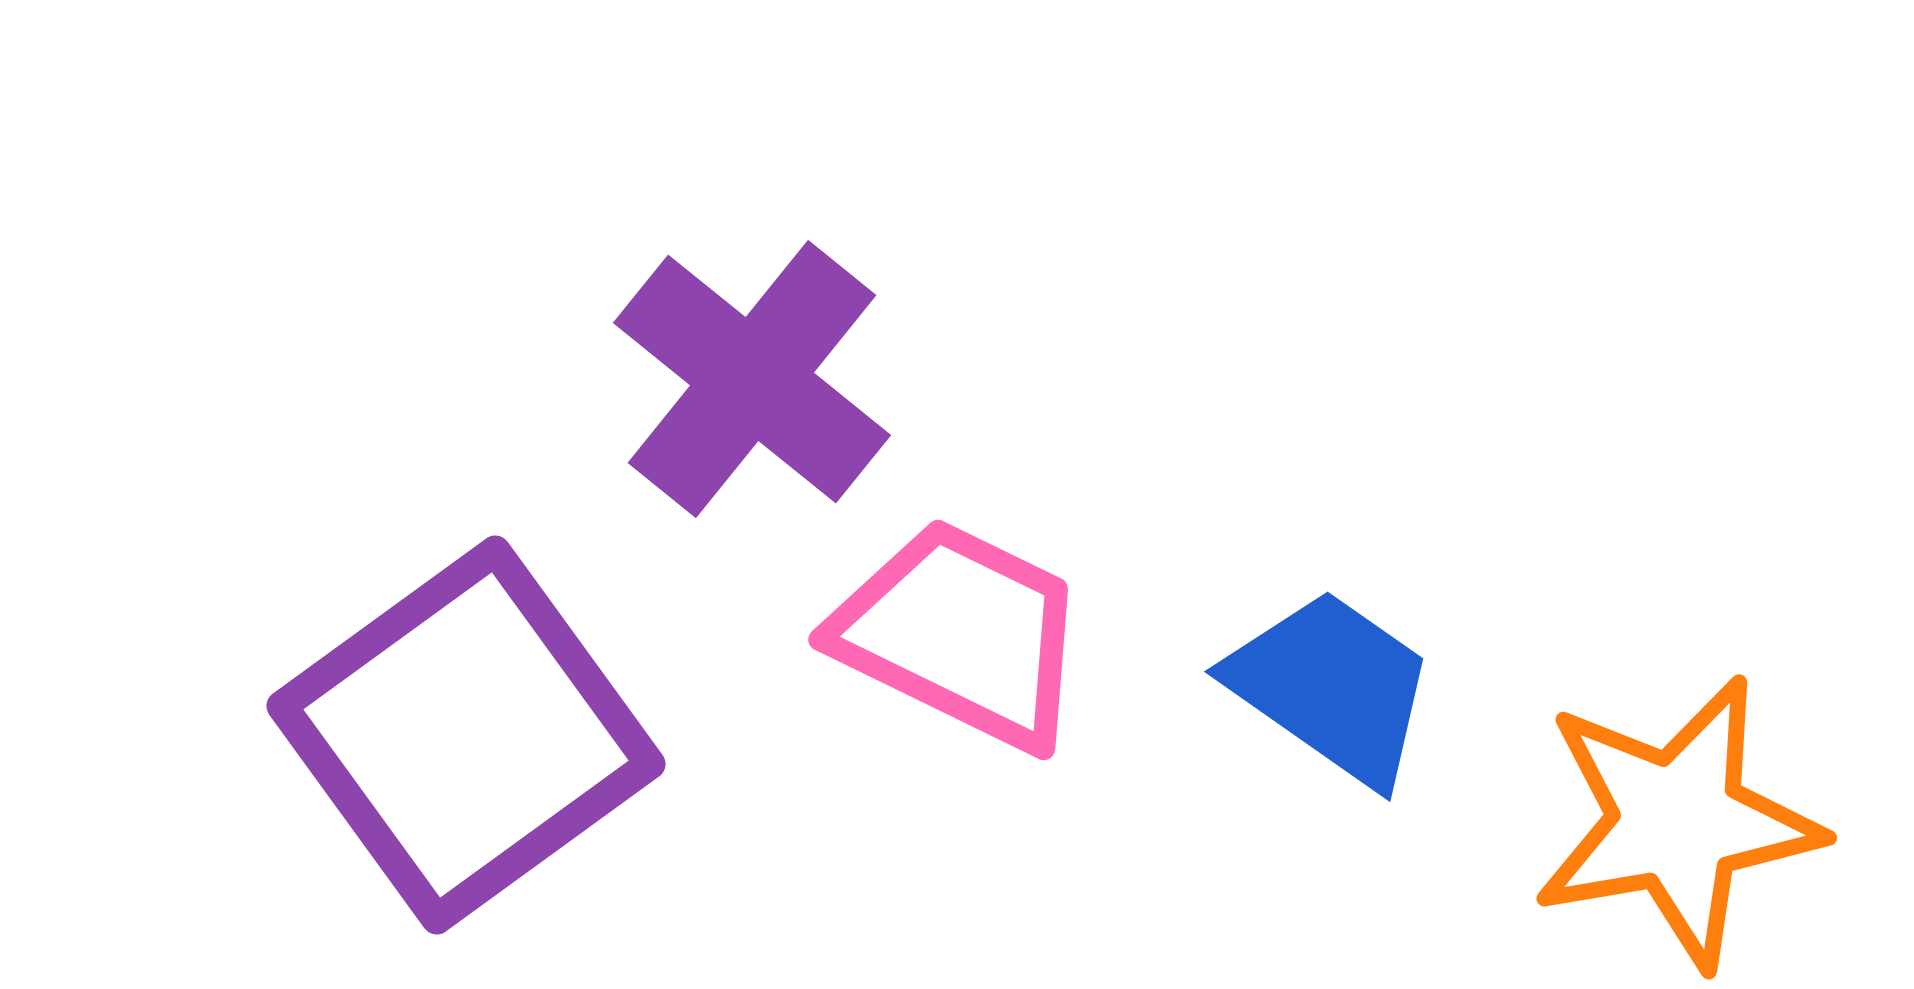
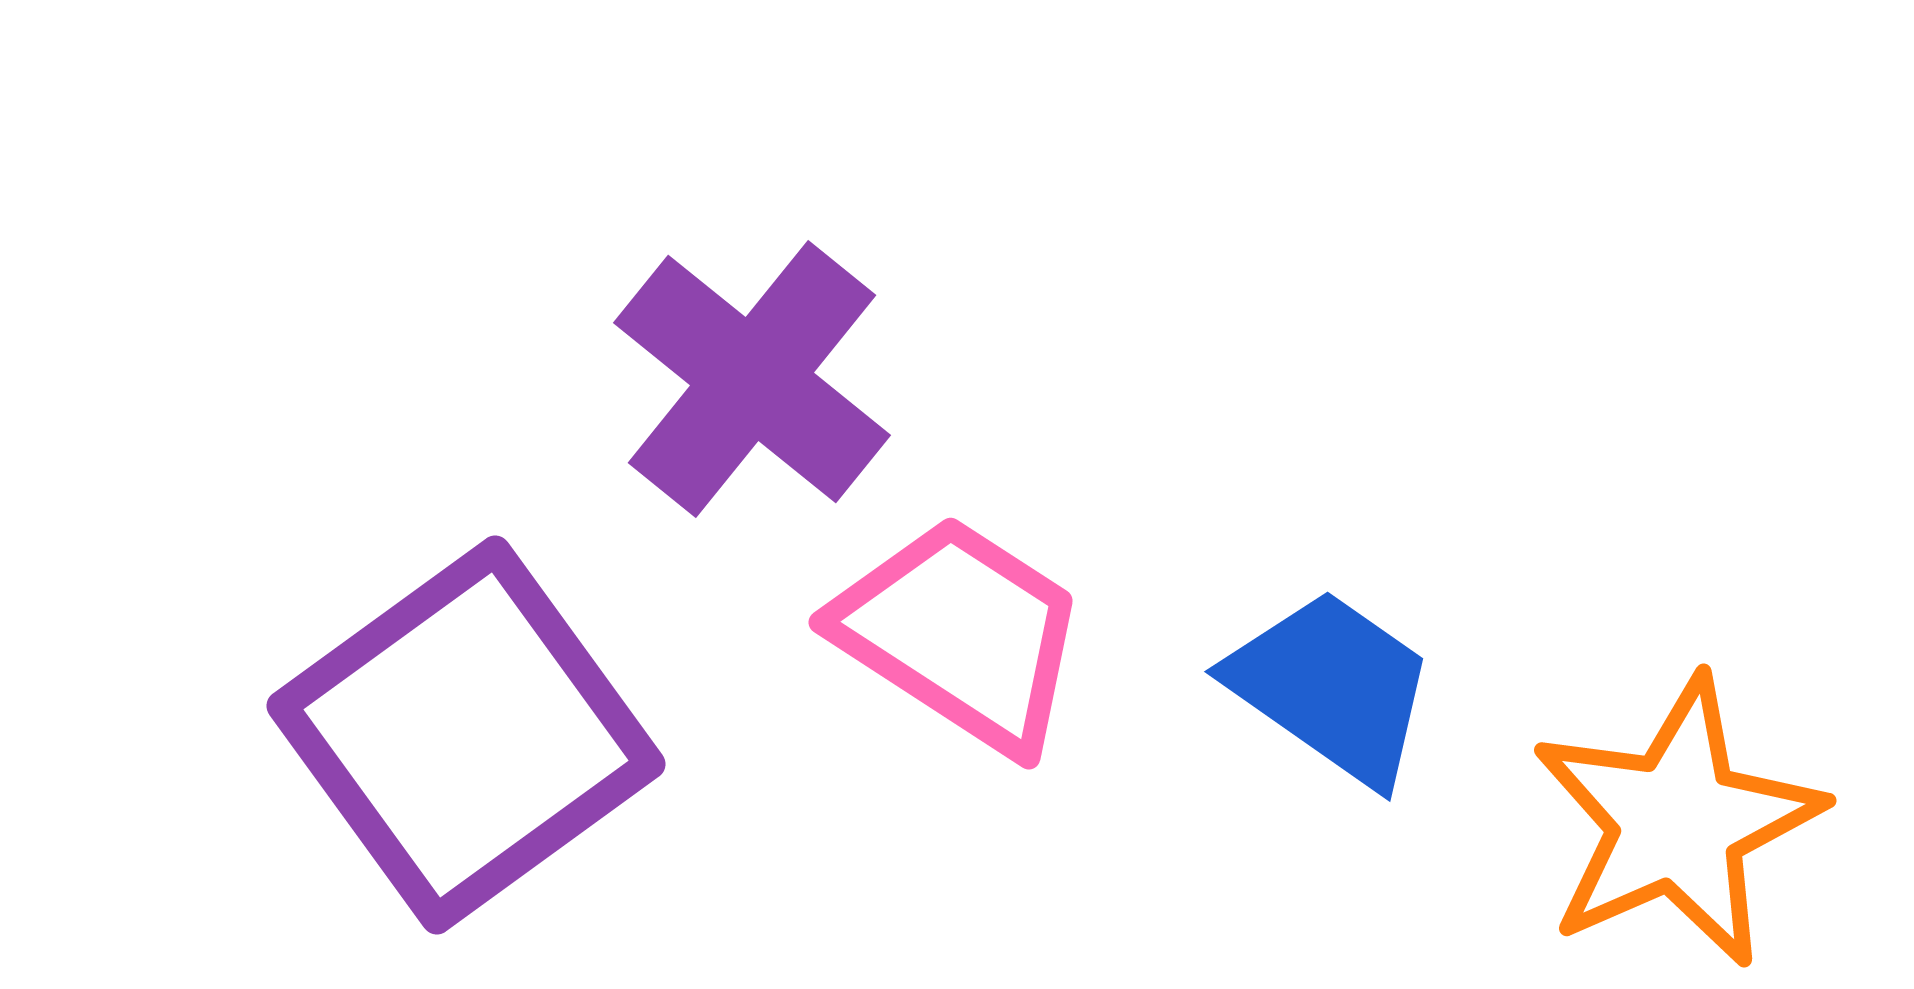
pink trapezoid: rotated 7 degrees clockwise
orange star: rotated 14 degrees counterclockwise
